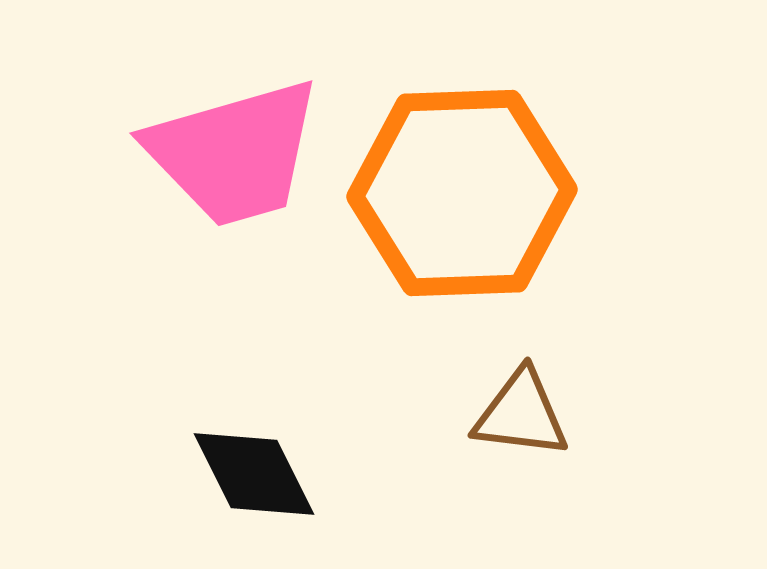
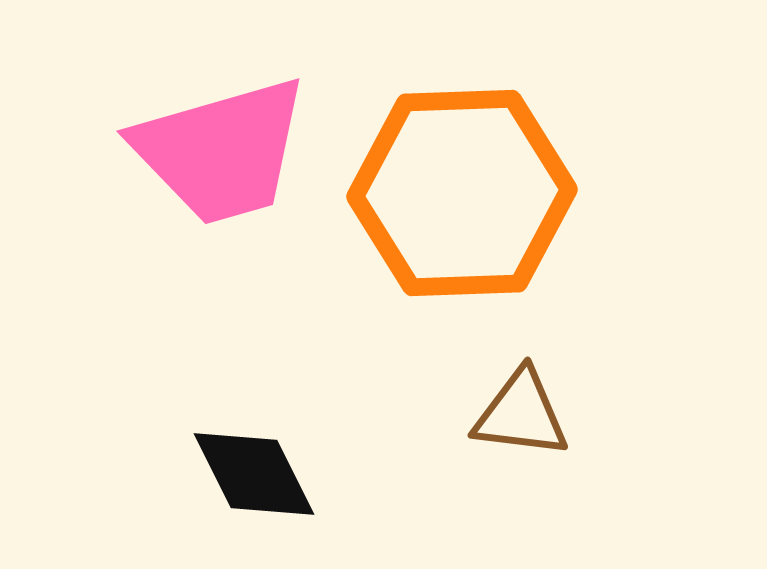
pink trapezoid: moved 13 px left, 2 px up
